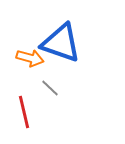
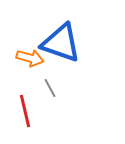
gray line: rotated 18 degrees clockwise
red line: moved 1 px right, 1 px up
